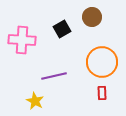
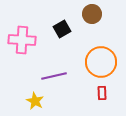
brown circle: moved 3 px up
orange circle: moved 1 px left
